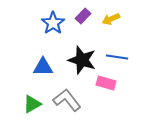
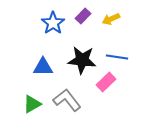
black star: rotated 12 degrees counterclockwise
pink rectangle: moved 1 px up; rotated 60 degrees counterclockwise
